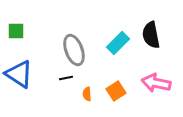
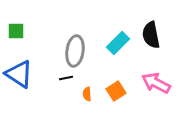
gray ellipse: moved 1 px right, 1 px down; rotated 28 degrees clockwise
pink arrow: rotated 16 degrees clockwise
